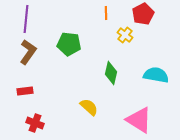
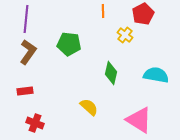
orange line: moved 3 px left, 2 px up
